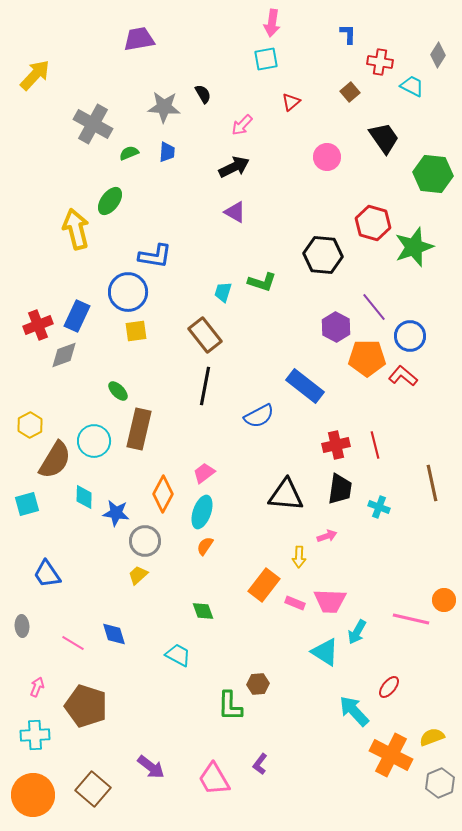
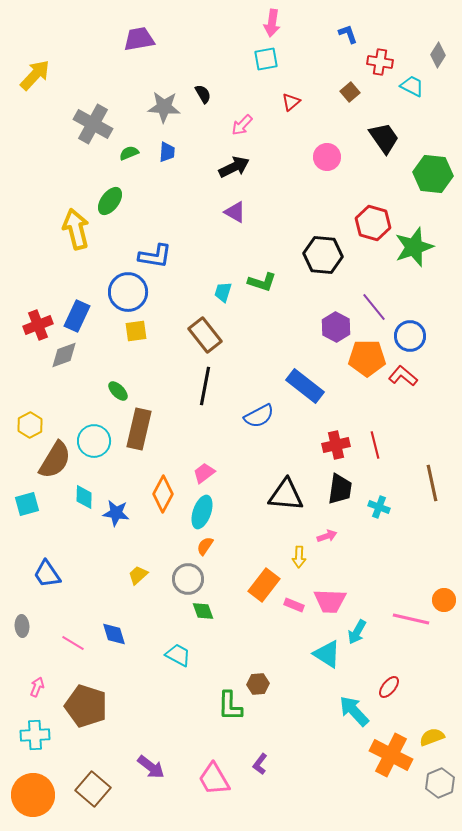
blue L-shape at (348, 34): rotated 20 degrees counterclockwise
gray circle at (145, 541): moved 43 px right, 38 px down
pink rectangle at (295, 603): moved 1 px left, 2 px down
cyan triangle at (325, 652): moved 2 px right, 2 px down
